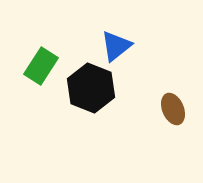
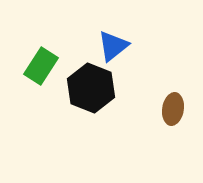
blue triangle: moved 3 px left
brown ellipse: rotated 32 degrees clockwise
